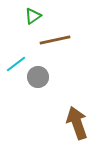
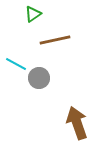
green triangle: moved 2 px up
cyan line: rotated 65 degrees clockwise
gray circle: moved 1 px right, 1 px down
